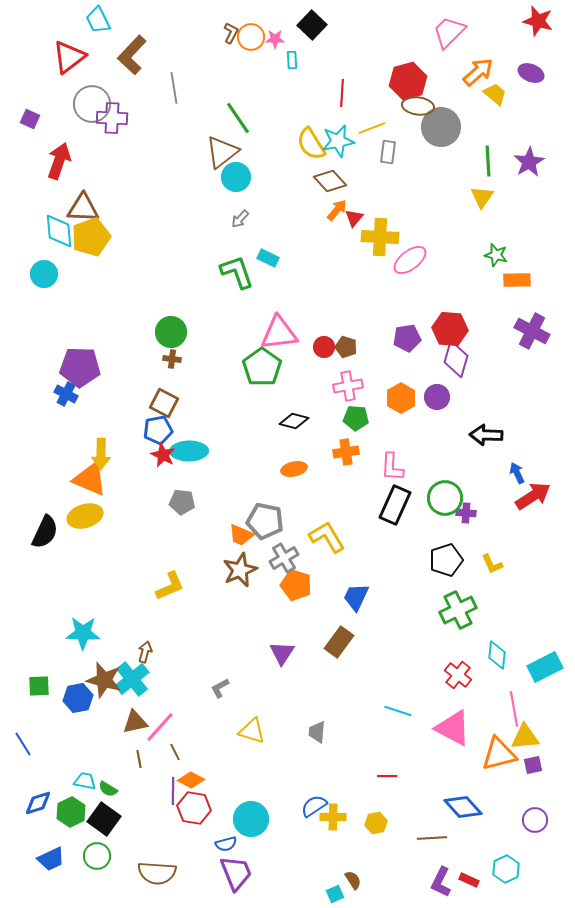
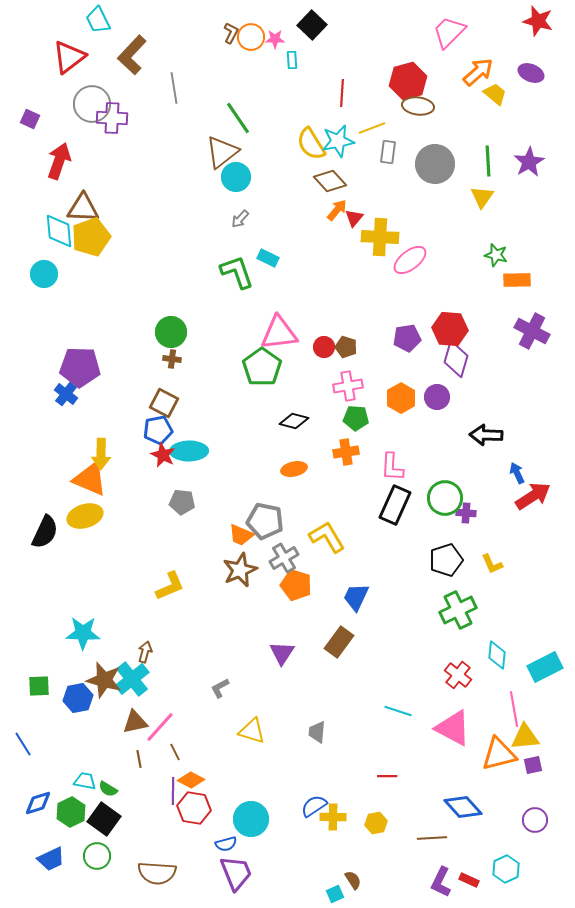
gray circle at (441, 127): moved 6 px left, 37 px down
blue cross at (66, 394): rotated 10 degrees clockwise
